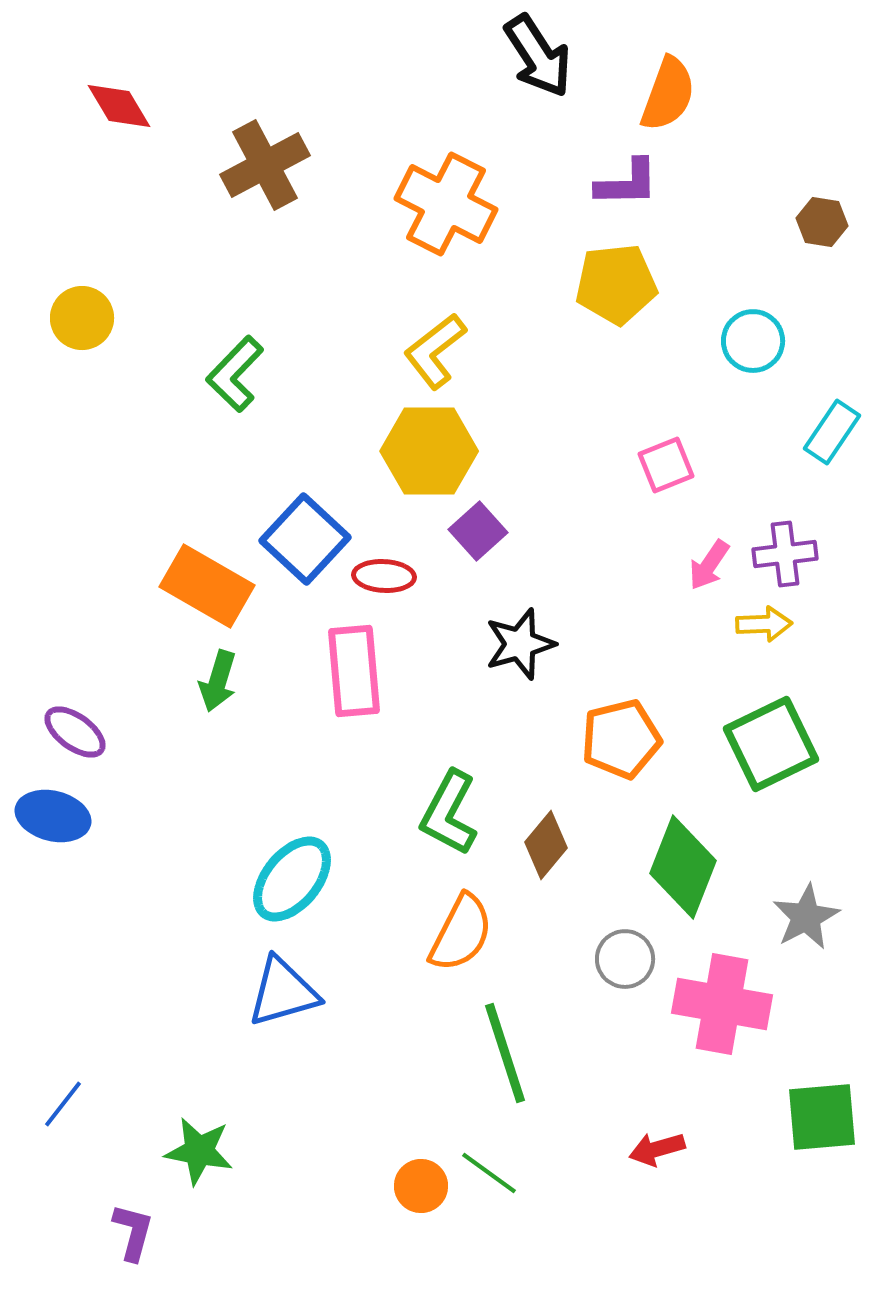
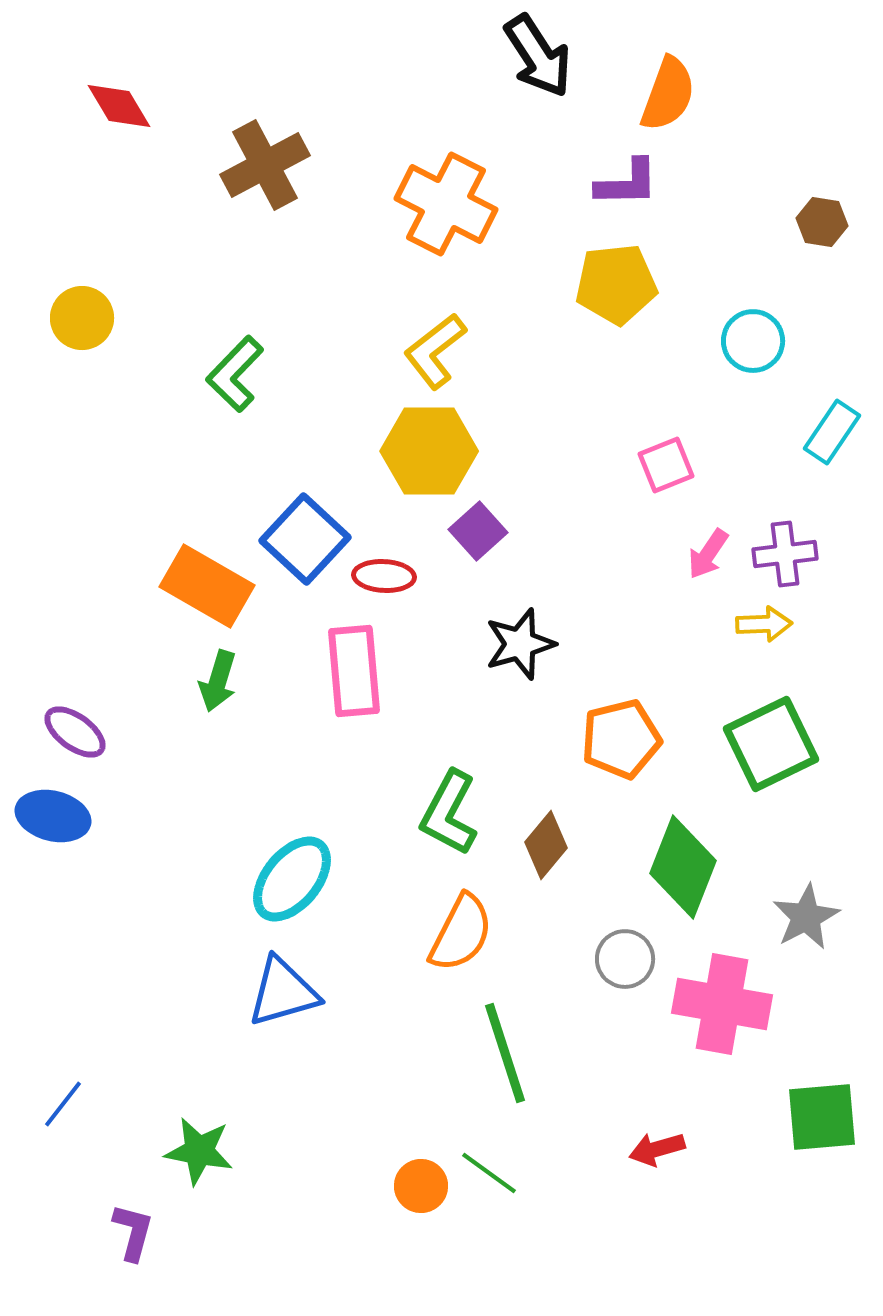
pink arrow at (709, 565): moved 1 px left, 11 px up
